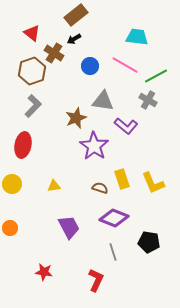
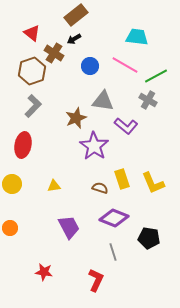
black pentagon: moved 4 px up
